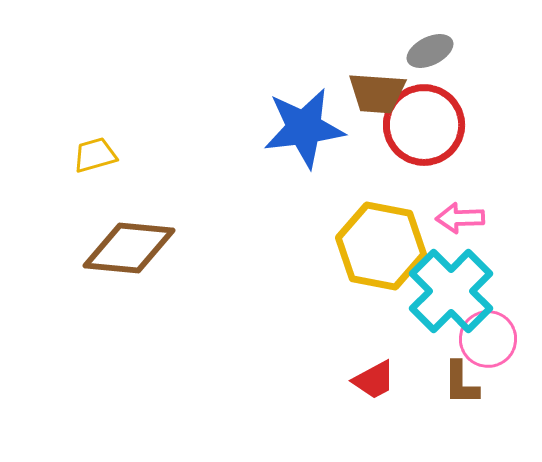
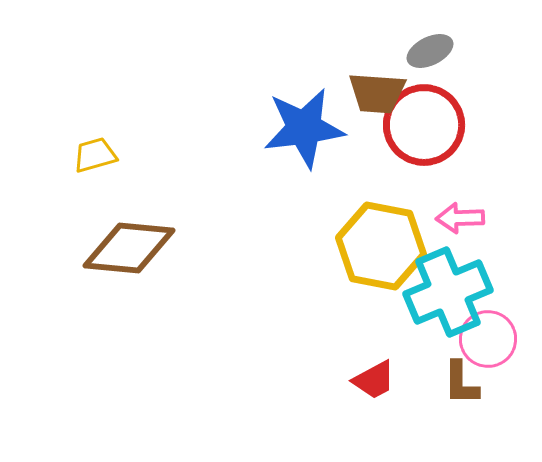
cyan cross: moved 3 px left, 1 px down; rotated 22 degrees clockwise
